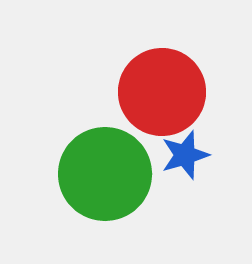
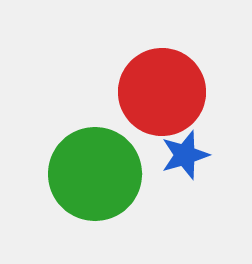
green circle: moved 10 px left
